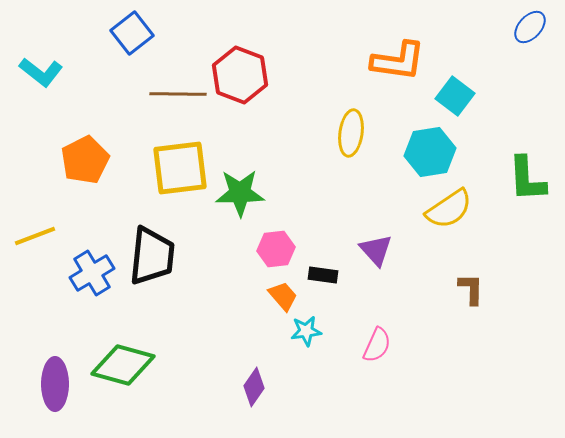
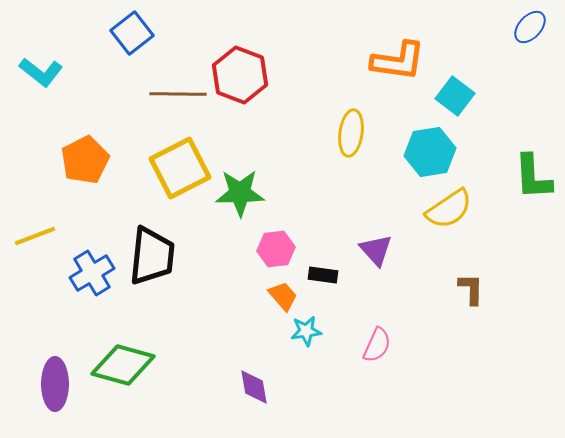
yellow square: rotated 20 degrees counterclockwise
green L-shape: moved 6 px right, 2 px up
purple diamond: rotated 45 degrees counterclockwise
